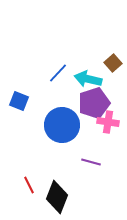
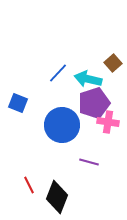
blue square: moved 1 px left, 2 px down
purple line: moved 2 px left
